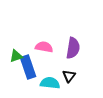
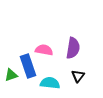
pink semicircle: moved 3 px down
green triangle: moved 5 px left, 19 px down
blue rectangle: moved 1 px up
black triangle: moved 9 px right
